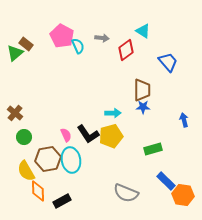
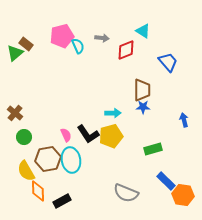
pink pentagon: rotated 30 degrees clockwise
red diamond: rotated 15 degrees clockwise
